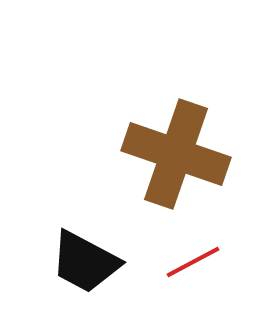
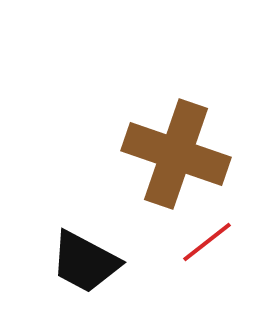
red line: moved 14 px right, 20 px up; rotated 10 degrees counterclockwise
